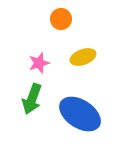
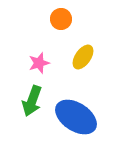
yellow ellipse: rotated 35 degrees counterclockwise
green arrow: moved 2 px down
blue ellipse: moved 4 px left, 3 px down
